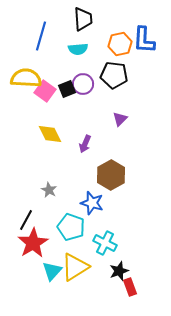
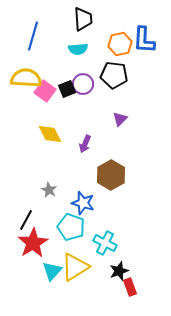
blue line: moved 8 px left
blue star: moved 9 px left
